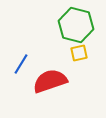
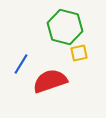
green hexagon: moved 11 px left, 2 px down
